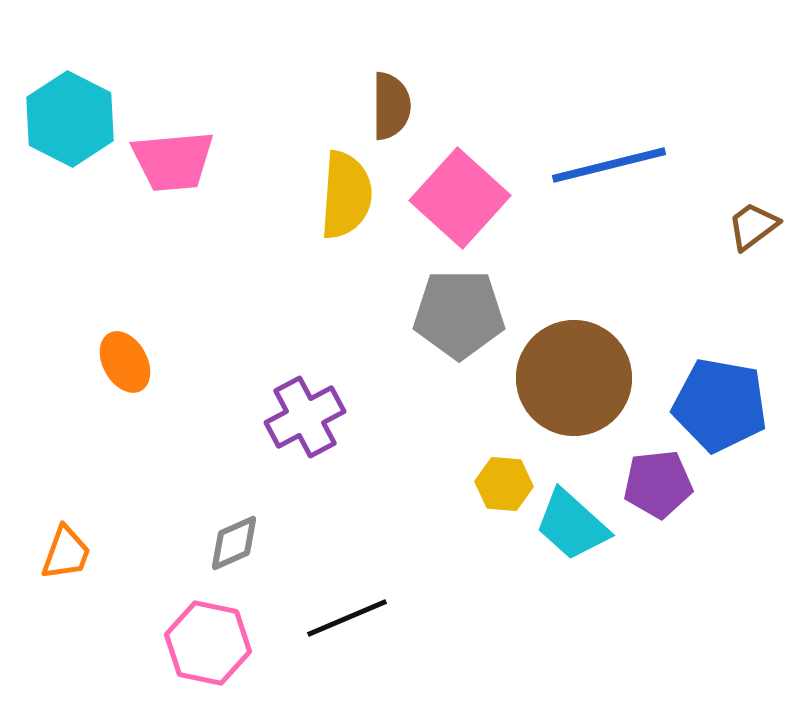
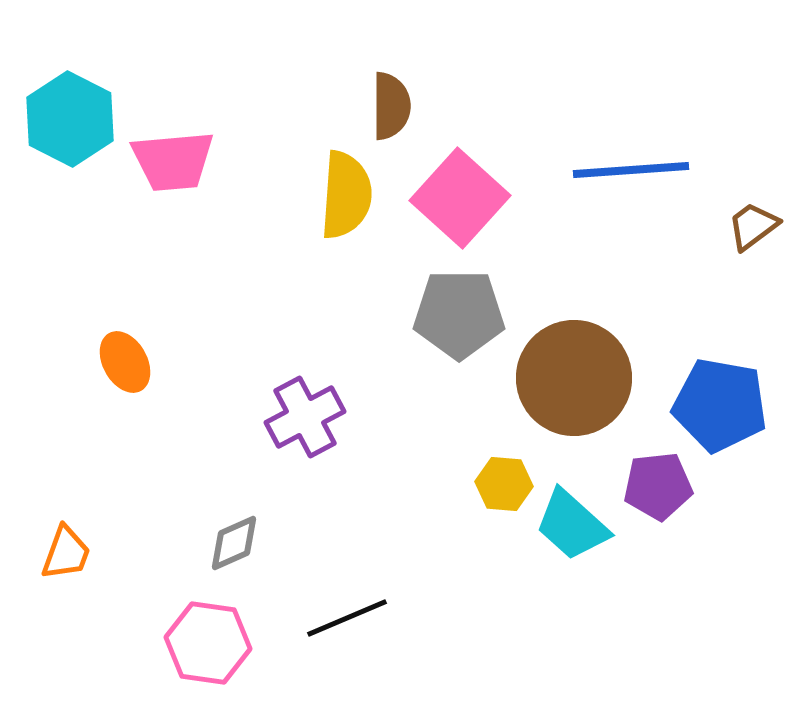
blue line: moved 22 px right, 5 px down; rotated 10 degrees clockwise
purple pentagon: moved 2 px down
pink hexagon: rotated 4 degrees counterclockwise
